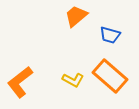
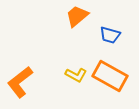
orange trapezoid: moved 1 px right
orange rectangle: rotated 12 degrees counterclockwise
yellow L-shape: moved 3 px right, 5 px up
